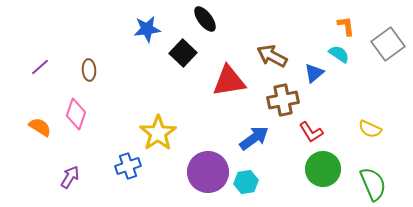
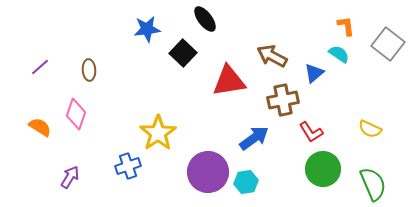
gray square: rotated 16 degrees counterclockwise
